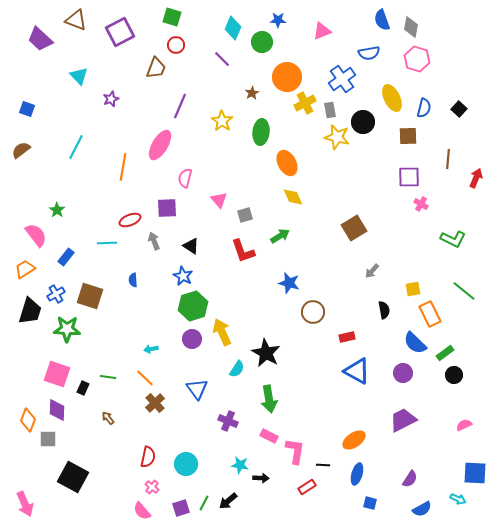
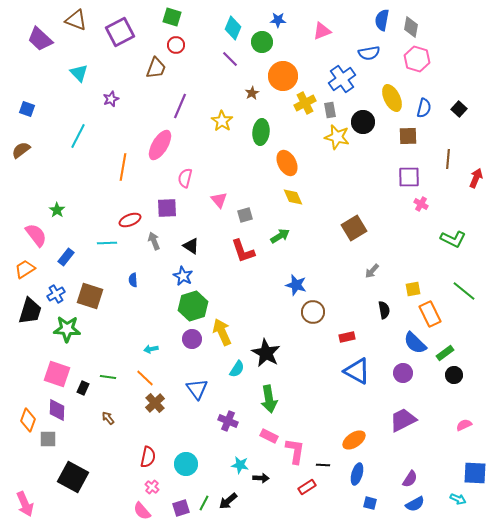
blue semicircle at (382, 20): rotated 30 degrees clockwise
purple line at (222, 59): moved 8 px right
cyan triangle at (79, 76): moved 3 px up
orange circle at (287, 77): moved 4 px left, 1 px up
cyan line at (76, 147): moved 2 px right, 11 px up
blue star at (289, 283): moved 7 px right, 2 px down
blue semicircle at (422, 509): moved 7 px left, 5 px up
